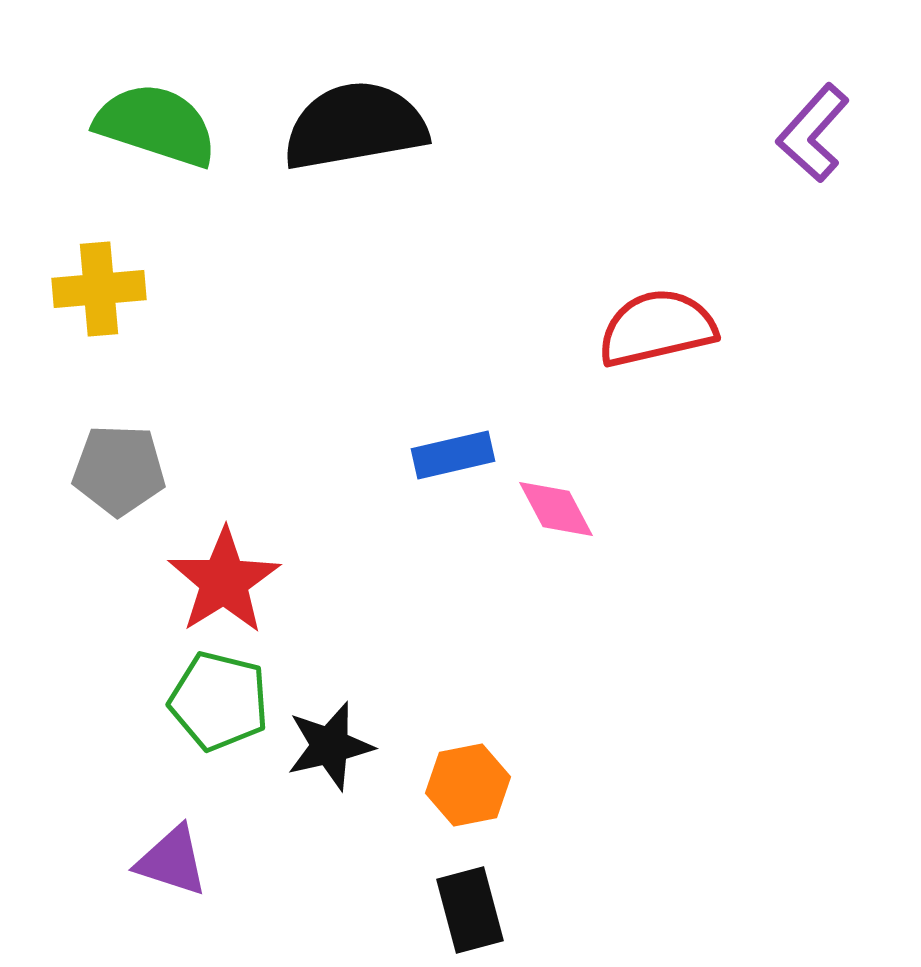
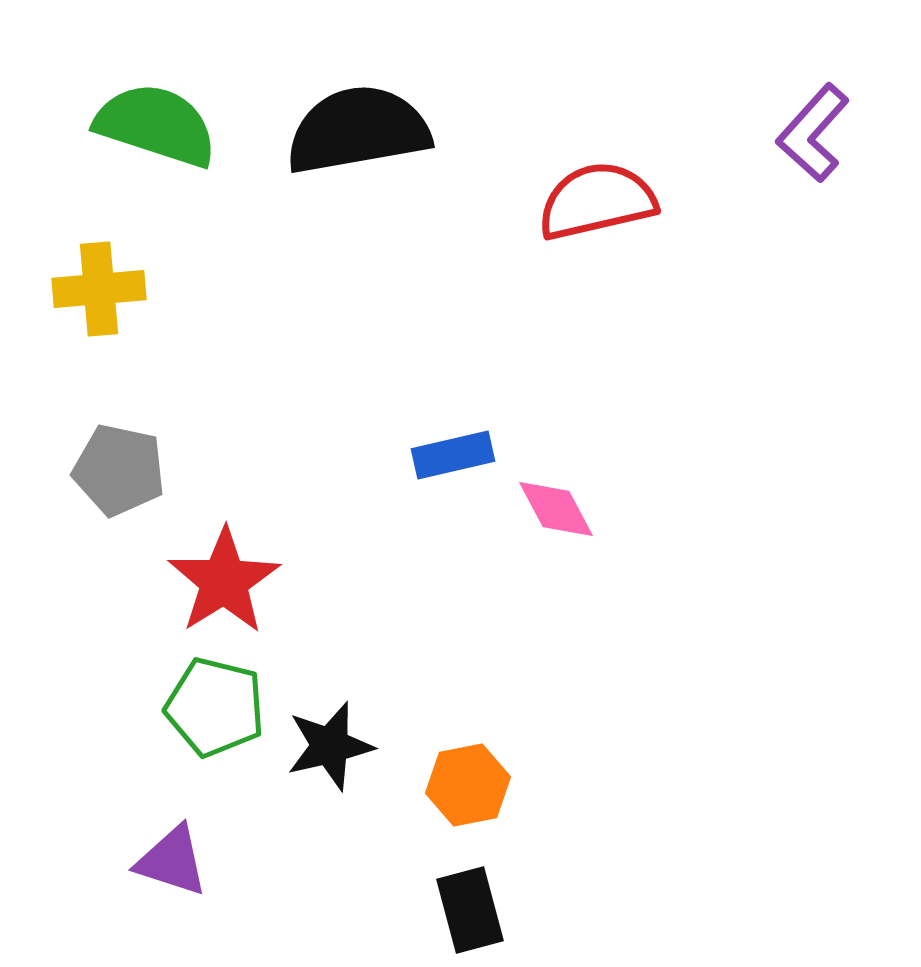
black semicircle: moved 3 px right, 4 px down
red semicircle: moved 60 px left, 127 px up
gray pentagon: rotated 10 degrees clockwise
green pentagon: moved 4 px left, 6 px down
